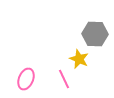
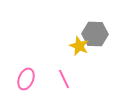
yellow star: moved 13 px up
